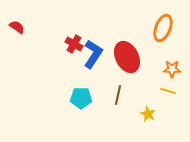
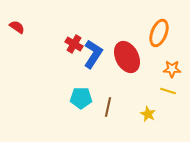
orange ellipse: moved 4 px left, 5 px down
brown line: moved 10 px left, 12 px down
